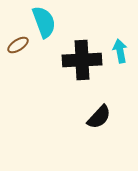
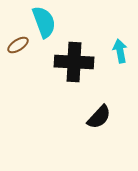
black cross: moved 8 px left, 2 px down; rotated 6 degrees clockwise
